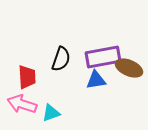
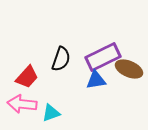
purple rectangle: rotated 16 degrees counterclockwise
brown ellipse: moved 1 px down
red trapezoid: rotated 45 degrees clockwise
pink arrow: rotated 12 degrees counterclockwise
